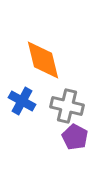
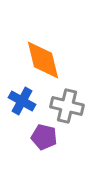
purple pentagon: moved 31 px left; rotated 15 degrees counterclockwise
